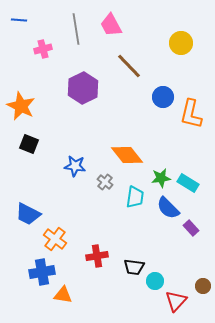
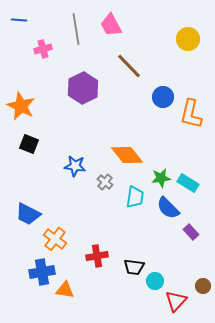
yellow circle: moved 7 px right, 4 px up
purple rectangle: moved 4 px down
orange triangle: moved 2 px right, 5 px up
